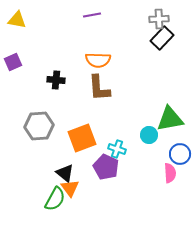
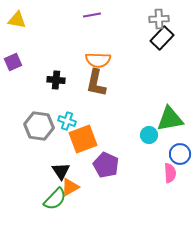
brown L-shape: moved 3 px left, 5 px up; rotated 16 degrees clockwise
gray hexagon: rotated 12 degrees clockwise
orange square: moved 1 px right, 1 px down
cyan cross: moved 50 px left, 28 px up
purple pentagon: moved 2 px up
black triangle: moved 4 px left, 2 px up; rotated 18 degrees clockwise
orange triangle: moved 1 px up; rotated 36 degrees clockwise
green semicircle: rotated 15 degrees clockwise
